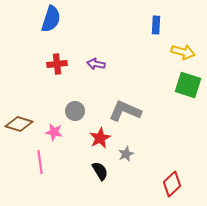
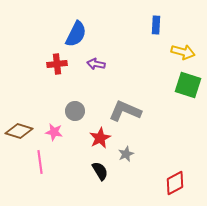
blue semicircle: moved 25 px right, 15 px down; rotated 8 degrees clockwise
brown diamond: moved 7 px down
red diamond: moved 3 px right, 1 px up; rotated 15 degrees clockwise
